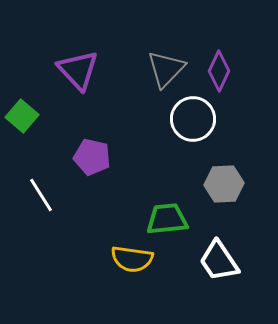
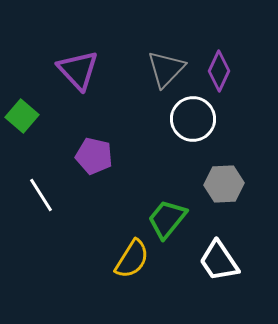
purple pentagon: moved 2 px right, 1 px up
green trapezoid: rotated 45 degrees counterclockwise
yellow semicircle: rotated 66 degrees counterclockwise
